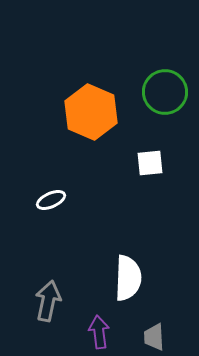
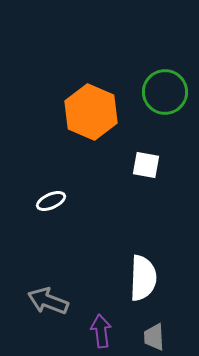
white square: moved 4 px left, 2 px down; rotated 16 degrees clockwise
white ellipse: moved 1 px down
white semicircle: moved 15 px right
gray arrow: rotated 81 degrees counterclockwise
purple arrow: moved 2 px right, 1 px up
